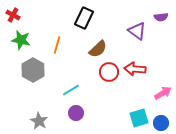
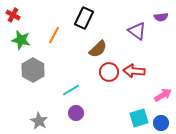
orange line: moved 3 px left, 10 px up; rotated 12 degrees clockwise
red arrow: moved 1 px left, 2 px down
pink arrow: moved 2 px down
